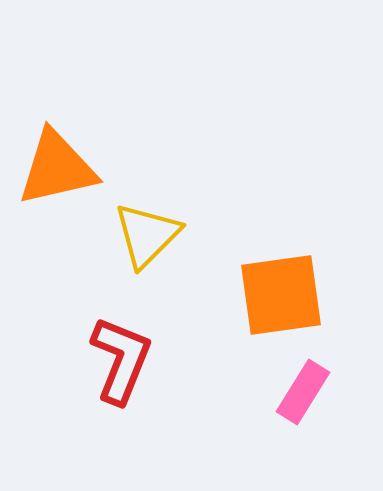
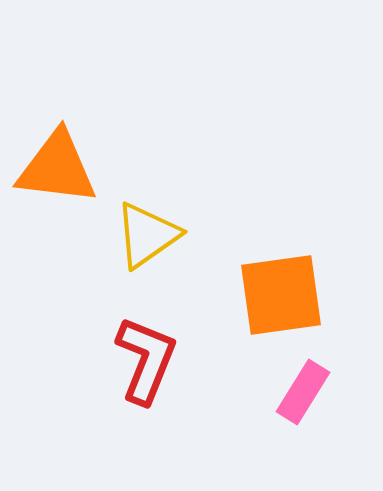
orange triangle: rotated 20 degrees clockwise
yellow triangle: rotated 10 degrees clockwise
red L-shape: moved 25 px right
